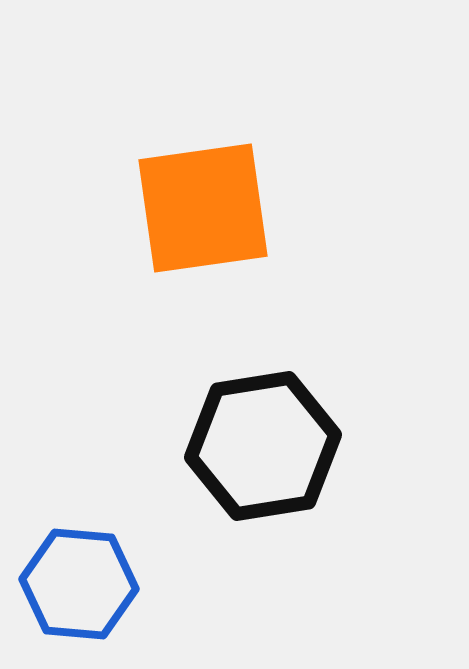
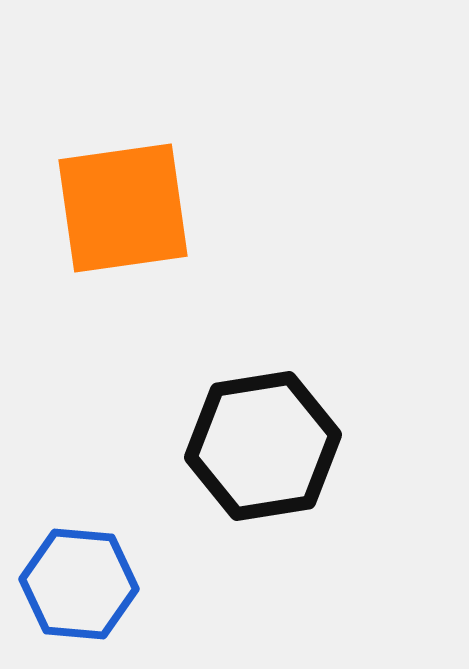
orange square: moved 80 px left
